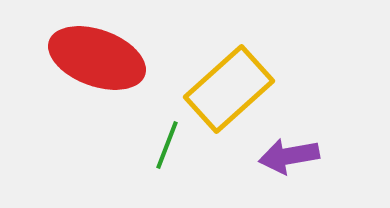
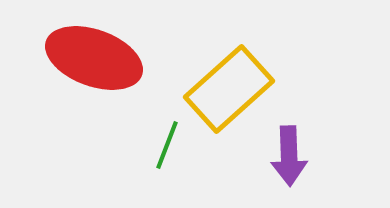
red ellipse: moved 3 px left
purple arrow: rotated 82 degrees counterclockwise
